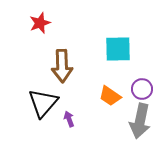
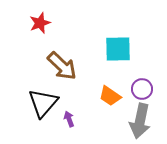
brown arrow: rotated 44 degrees counterclockwise
